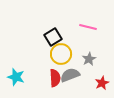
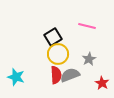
pink line: moved 1 px left, 1 px up
yellow circle: moved 3 px left
red semicircle: moved 1 px right, 3 px up
red star: rotated 16 degrees counterclockwise
